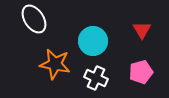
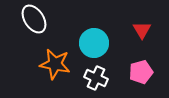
cyan circle: moved 1 px right, 2 px down
